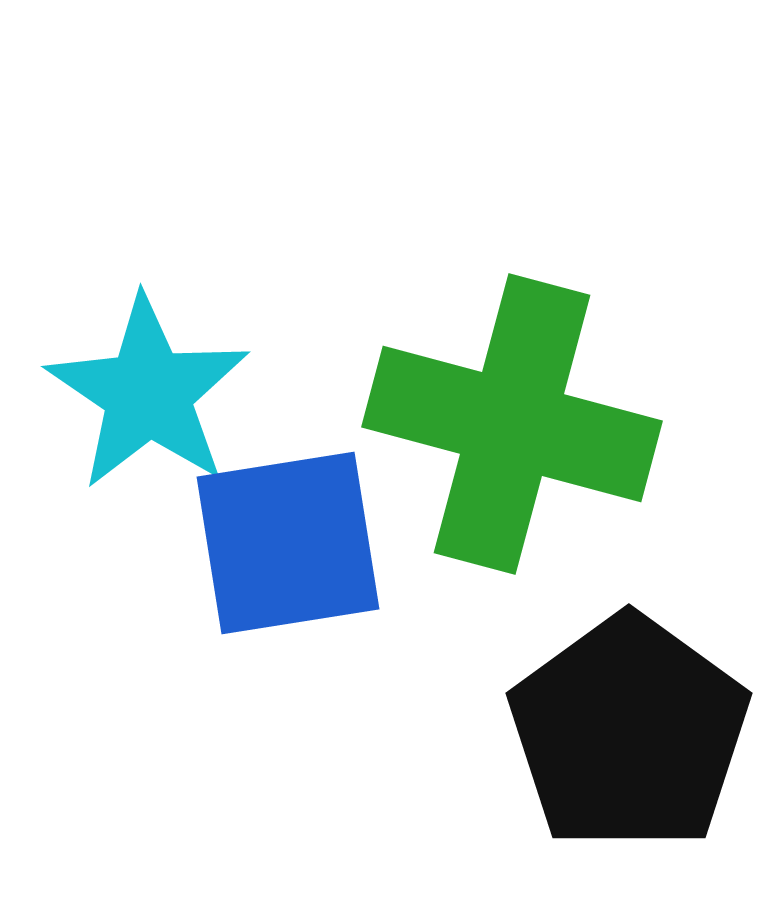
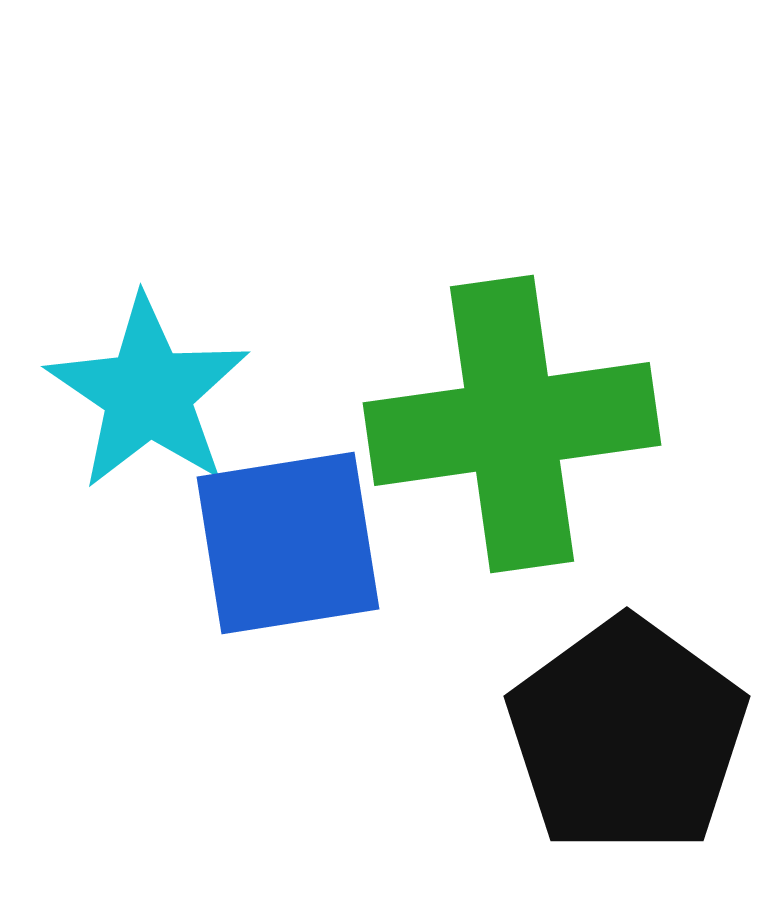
green cross: rotated 23 degrees counterclockwise
black pentagon: moved 2 px left, 3 px down
